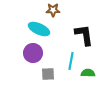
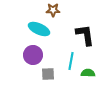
black L-shape: moved 1 px right
purple circle: moved 2 px down
